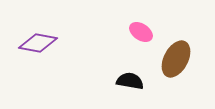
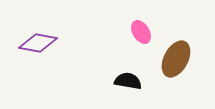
pink ellipse: rotated 25 degrees clockwise
black semicircle: moved 2 px left
